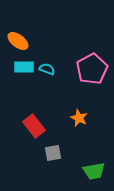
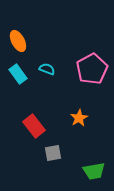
orange ellipse: rotated 25 degrees clockwise
cyan rectangle: moved 6 px left, 7 px down; rotated 54 degrees clockwise
orange star: rotated 18 degrees clockwise
